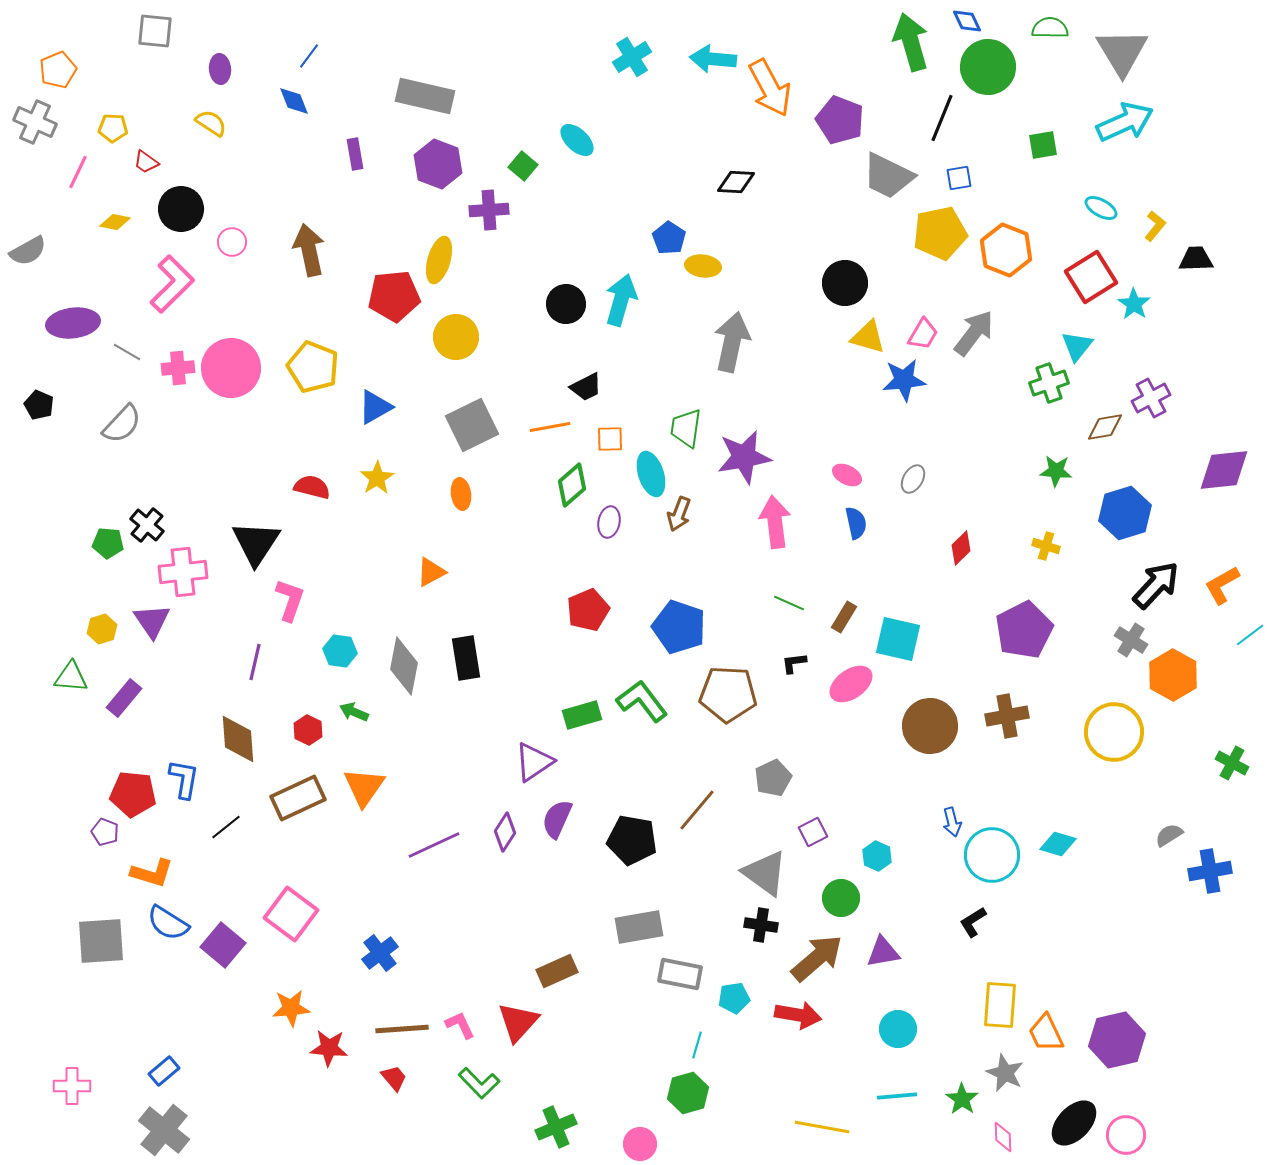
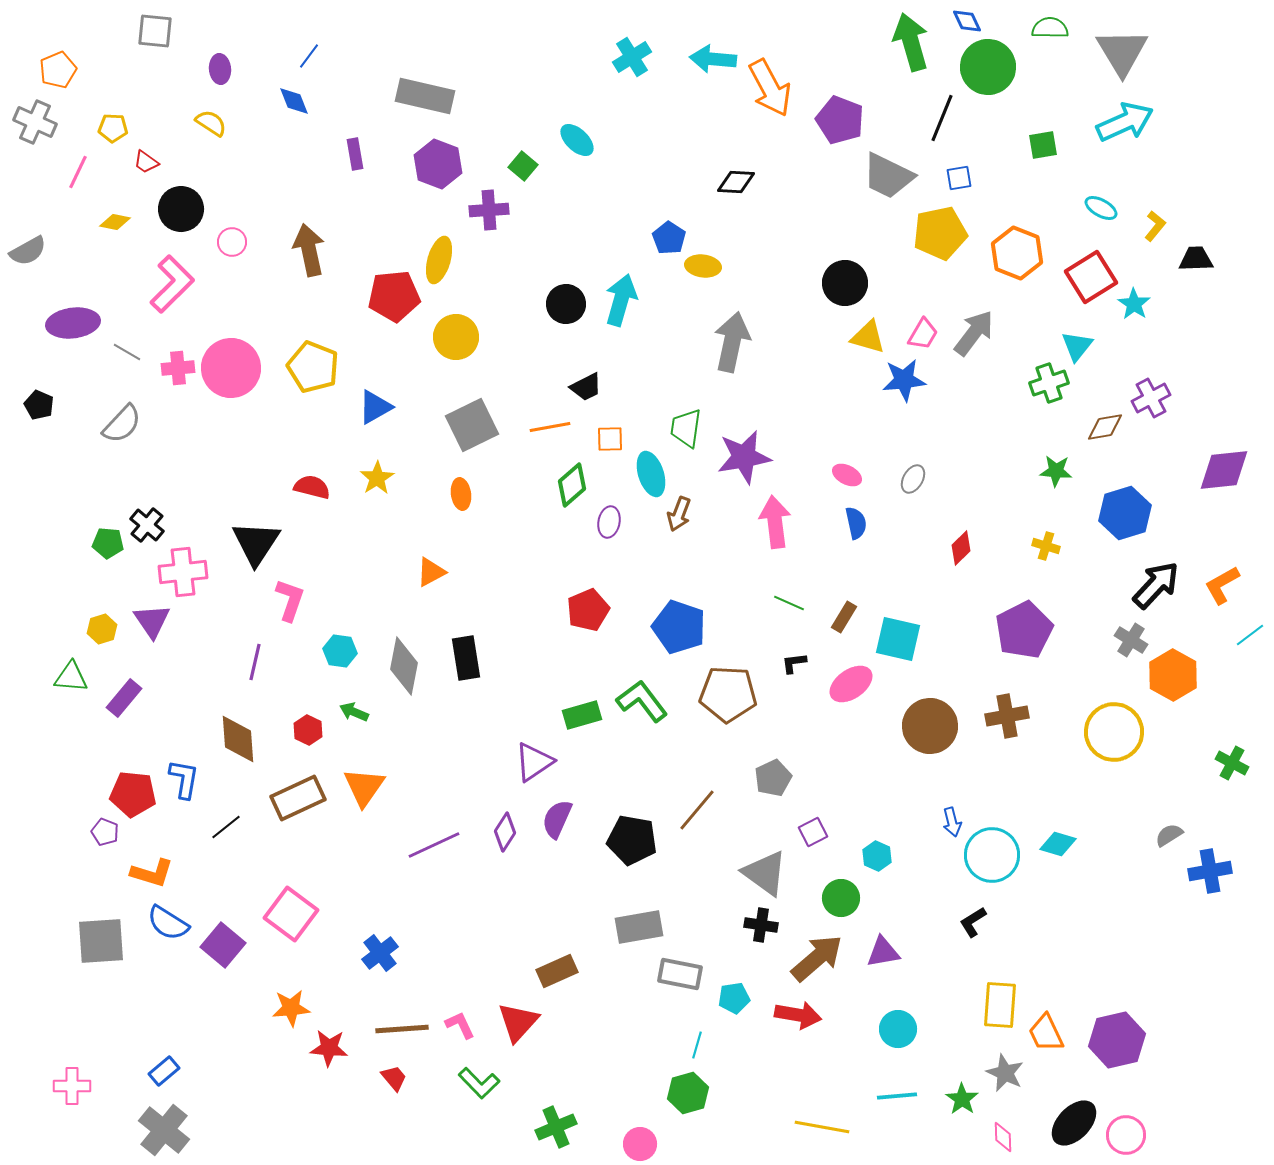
orange hexagon at (1006, 250): moved 11 px right, 3 px down
